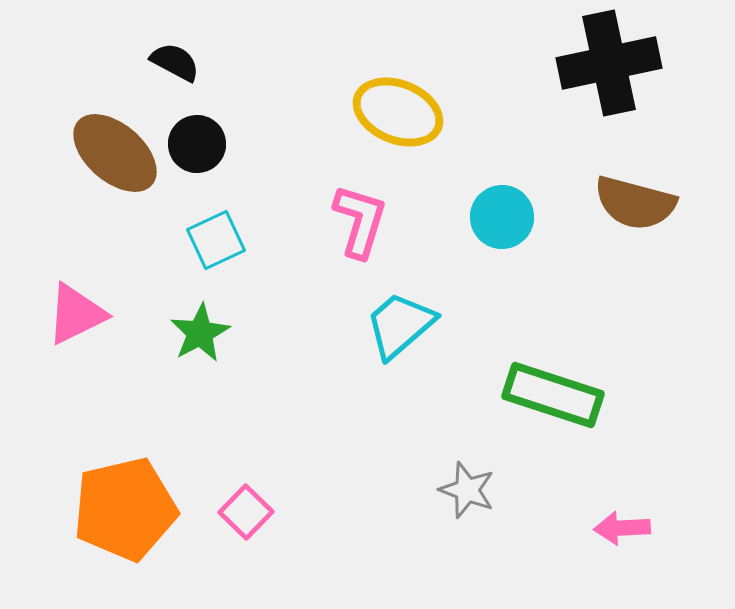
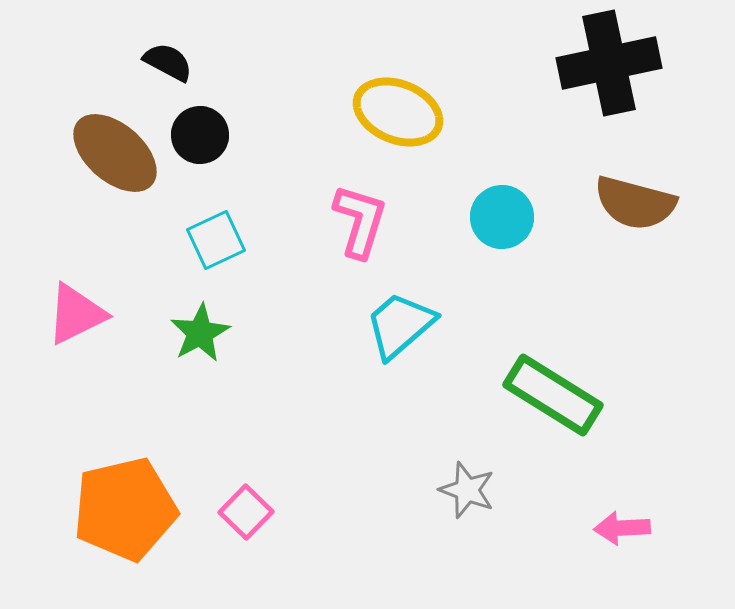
black semicircle: moved 7 px left
black circle: moved 3 px right, 9 px up
green rectangle: rotated 14 degrees clockwise
